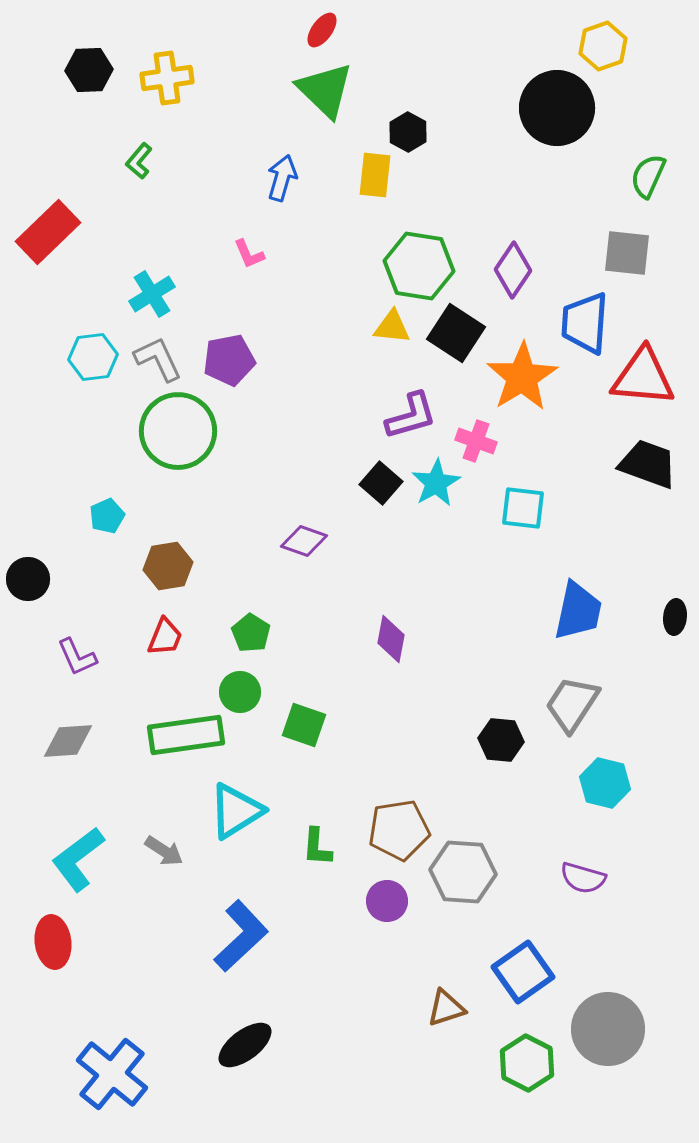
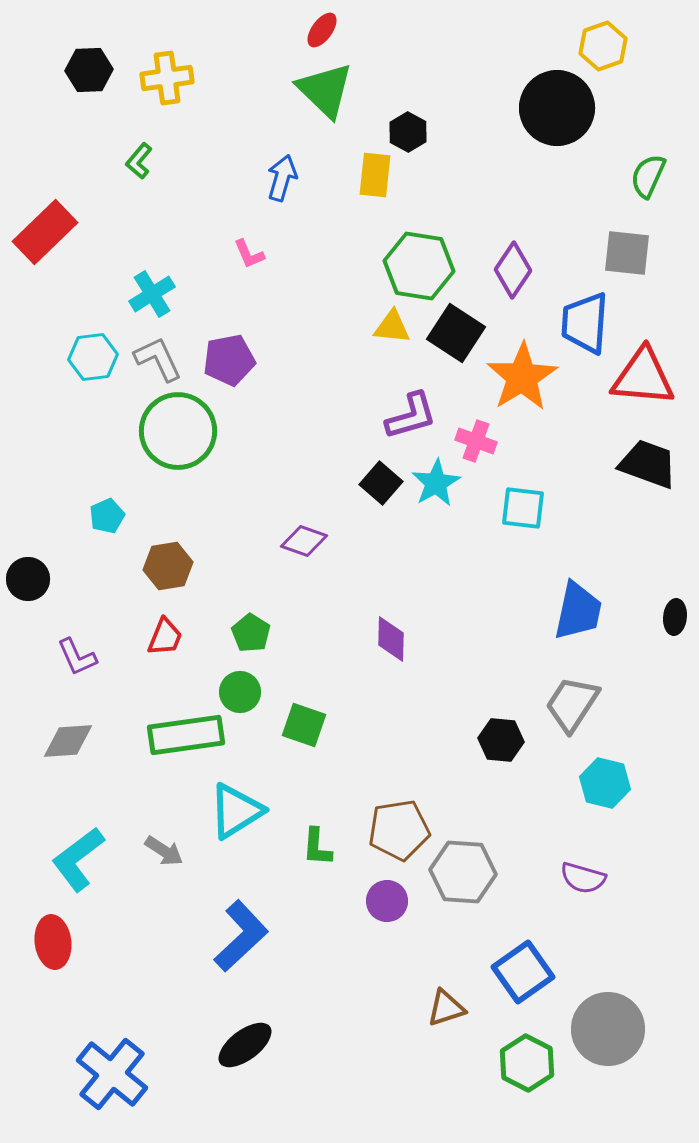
red rectangle at (48, 232): moved 3 px left
purple diamond at (391, 639): rotated 9 degrees counterclockwise
